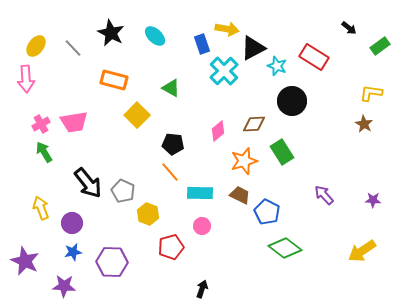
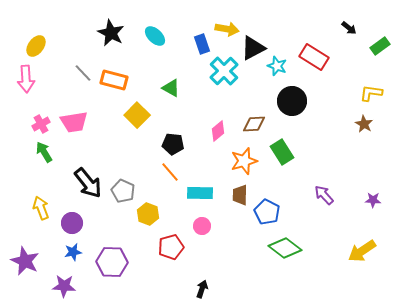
gray line at (73, 48): moved 10 px right, 25 px down
brown trapezoid at (240, 195): rotated 115 degrees counterclockwise
